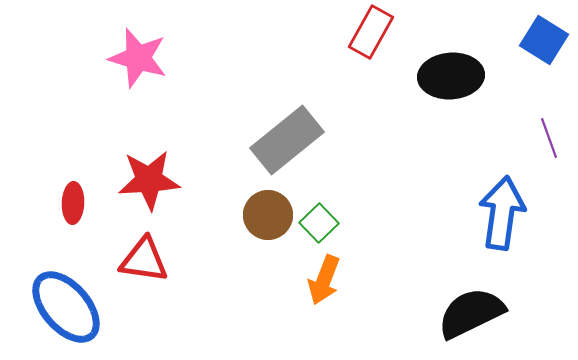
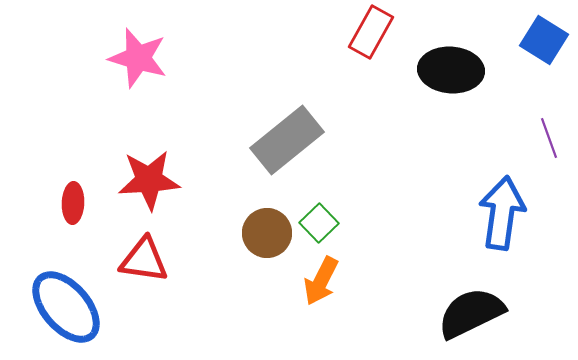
black ellipse: moved 6 px up; rotated 8 degrees clockwise
brown circle: moved 1 px left, 18 px down
orange arrow: moved 3 px left, 1 px down; rotated 6 degrees clockwise
